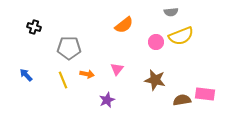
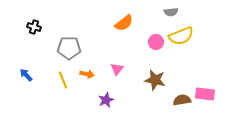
orange semicircle: moved 2 px up
purple star: moved 1 px left
